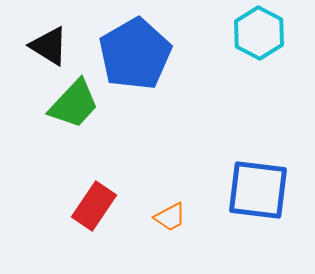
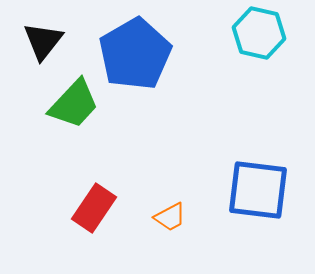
cyan hexagon: rotated 15 degrees counterclockwise
black triangle: moved 6 px left, 5 px up; rotated 36 degrees clockwise
red rectangle: moved 2 px down
